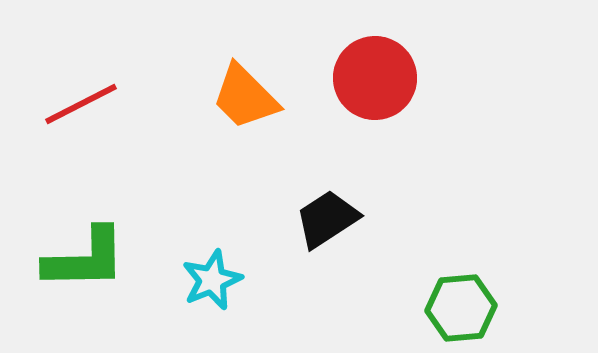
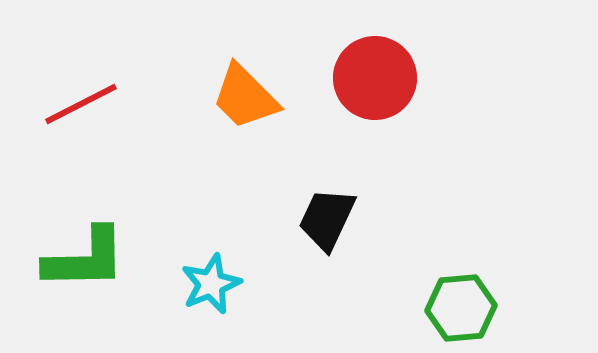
black trapezoid: rotated 32 degrees counterclockwise
cyan star: moved 1 px left, 4 px down
